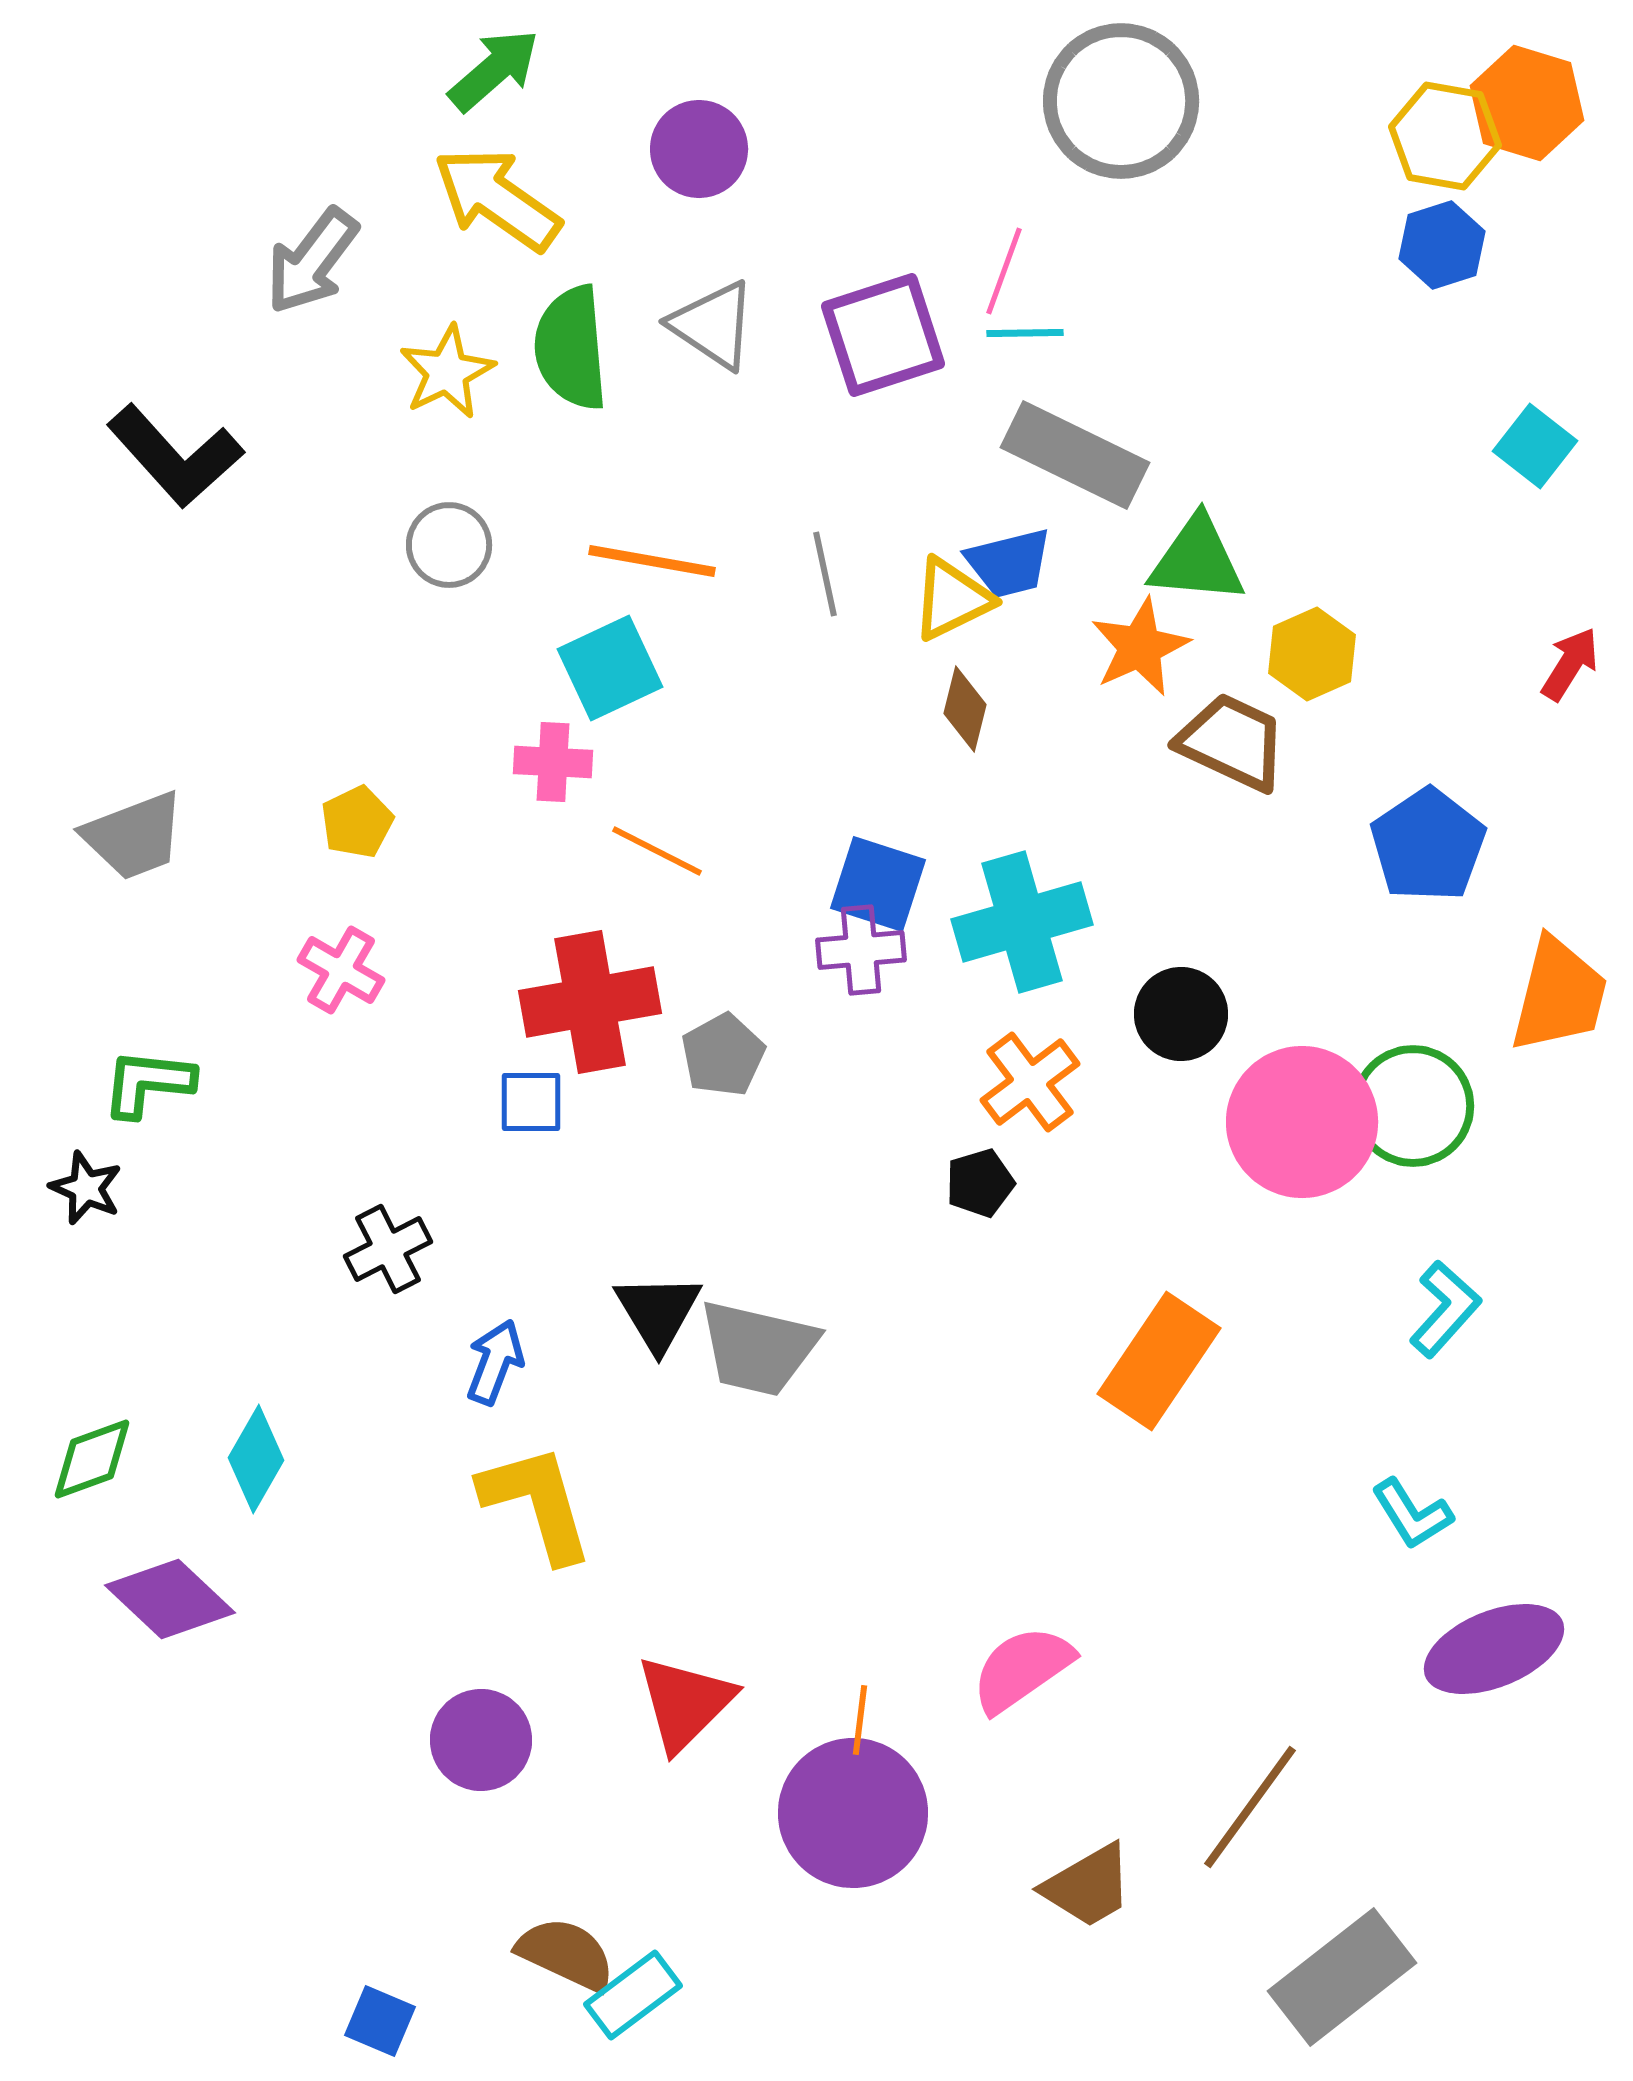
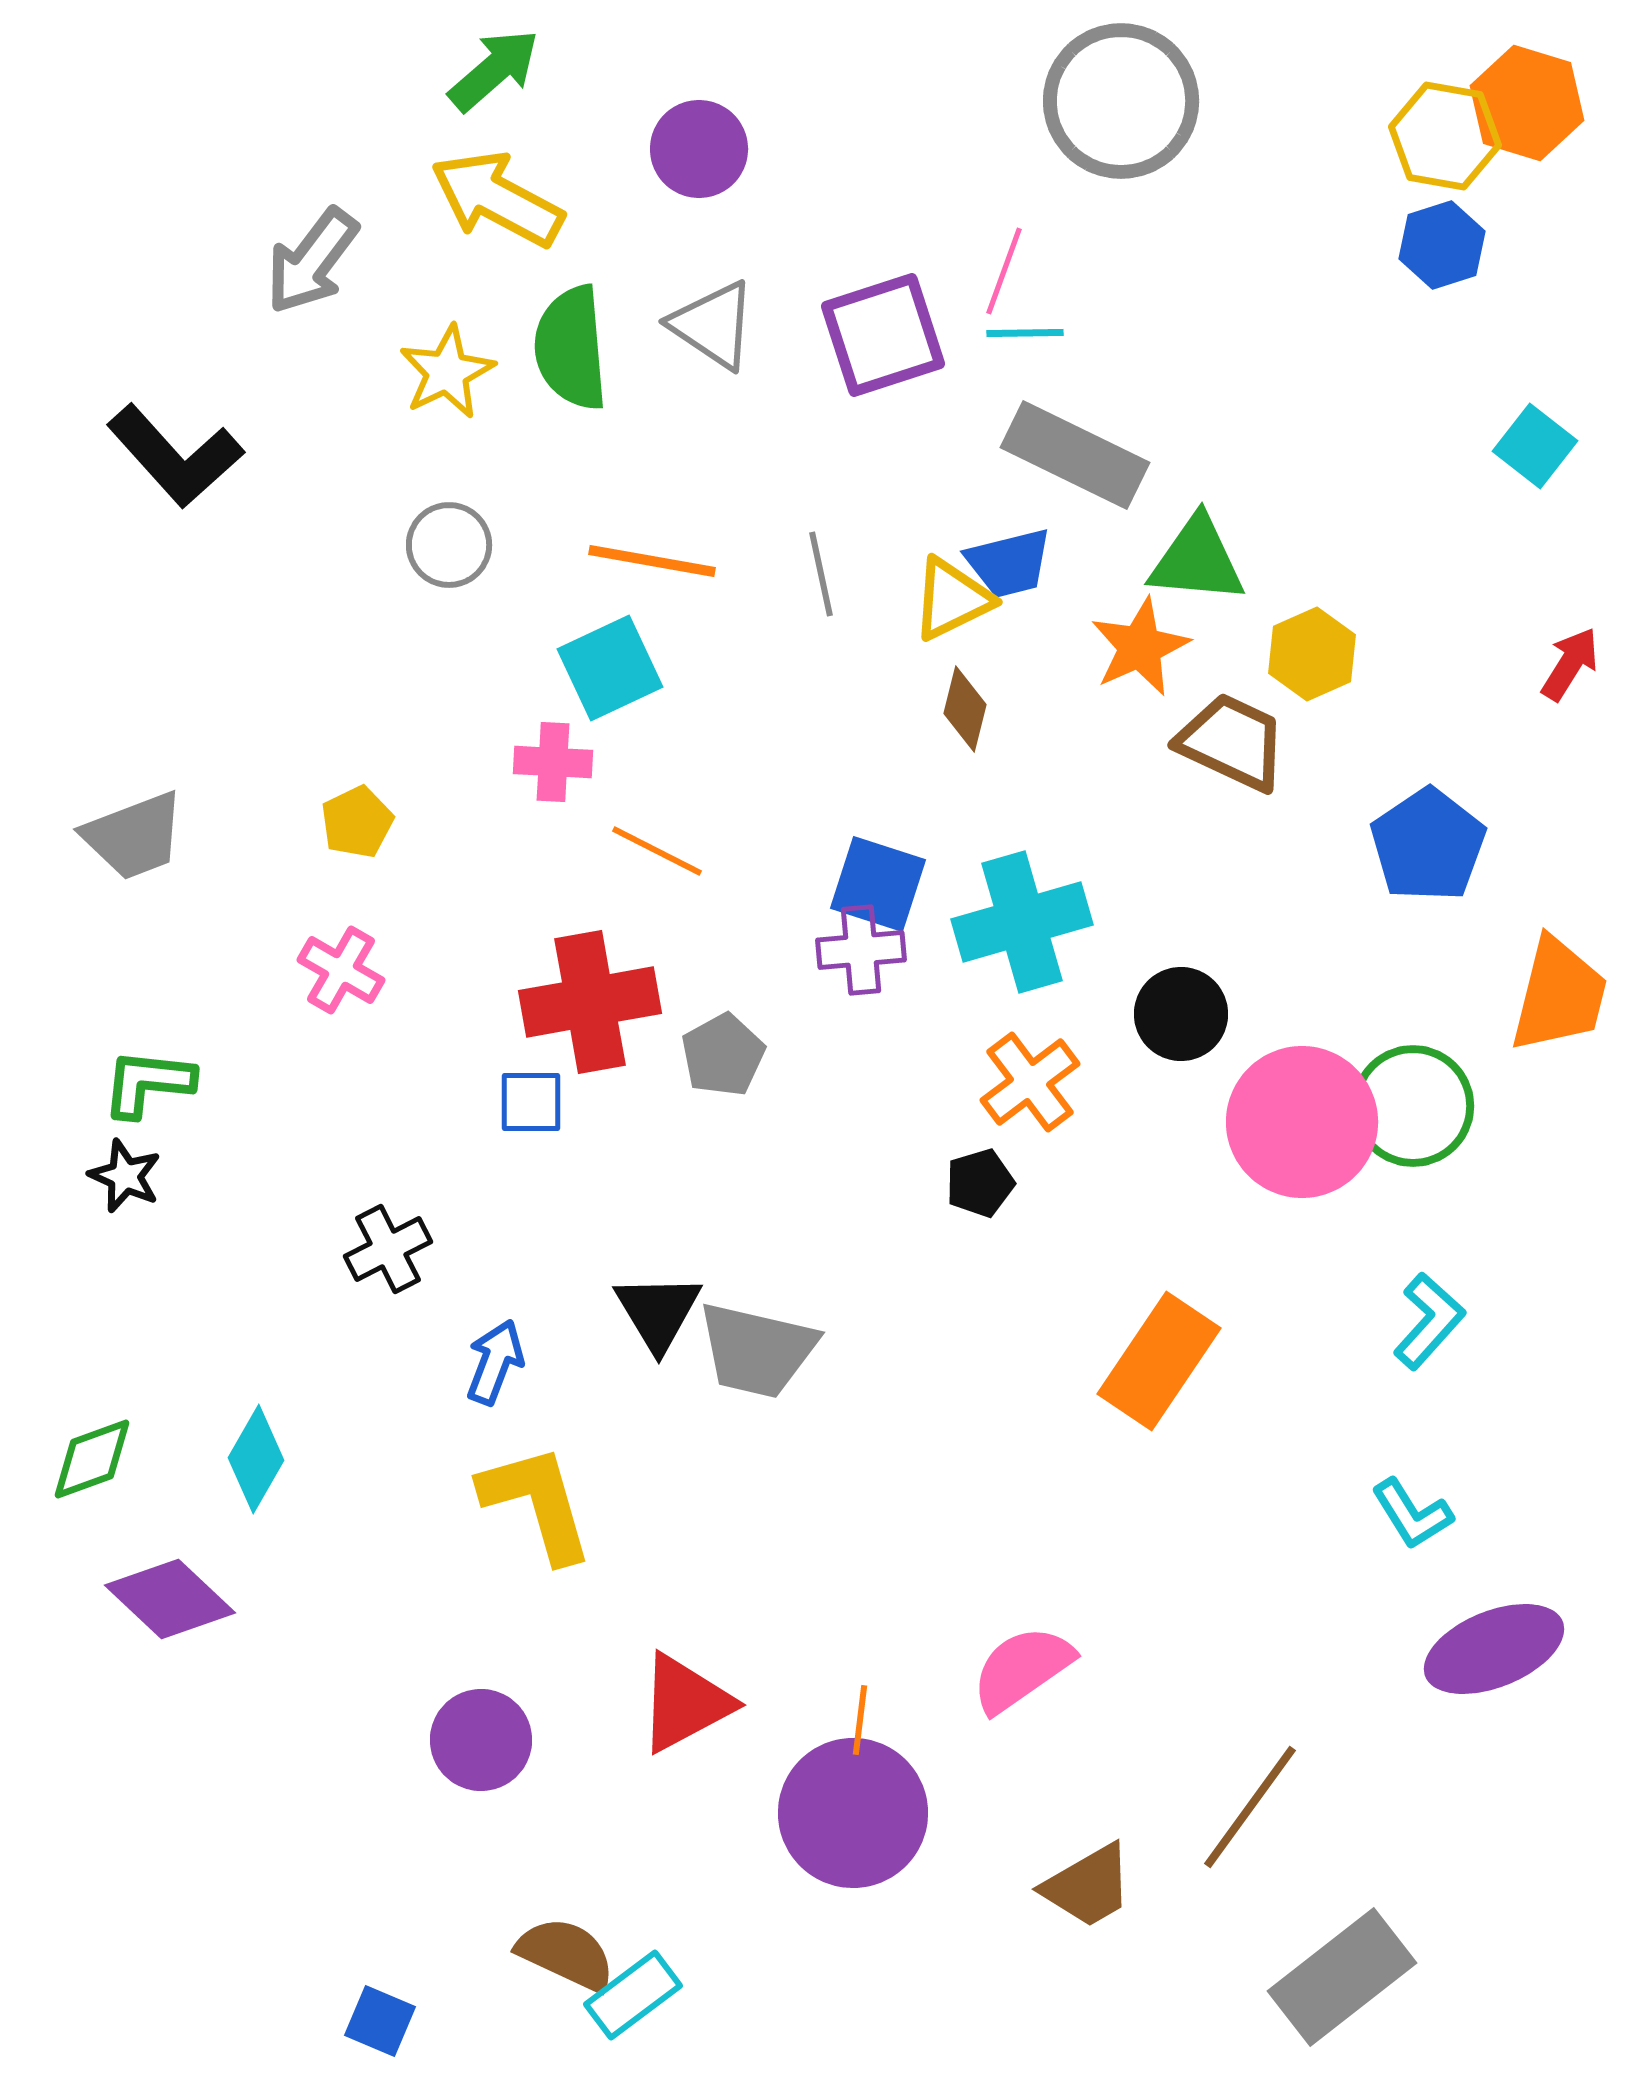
yellow arrow at (497, 199): rotated 7 degrees counterclockwise
gray line at (825, 574): moved 4 px left
black star at (86, 1188): moved 39 px right, 12 px up
cyan L-shape at (1445, 1309): moved 16 px left, 12 px down
gray trapezoid at (758, 1348): moved 1 px left, 2 px down
red triangle at (685, 1703): rotated 17 degrees clockwise
